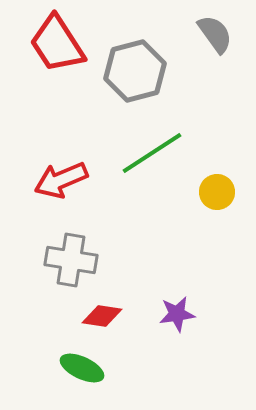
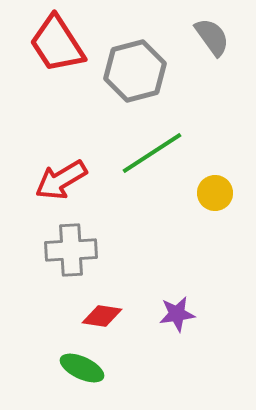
gray semicircle: moved 3 px left, 3 px down
red arrow: rotated 8 degrees counterclockwise
yellow circle: moved 2 px left, 1 px down
gray cross: moved 10 px up; rotated 12 degrees counterclockwise
